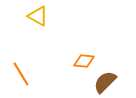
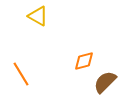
orange diamond: rotated 20 degrees counterclockwise
